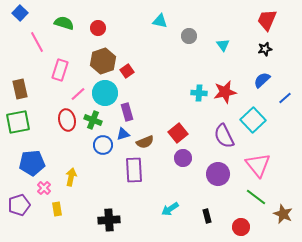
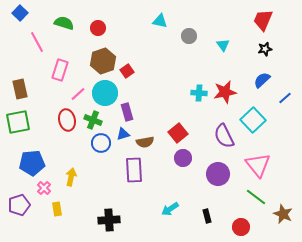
red trapezoid at (267, 20): moved 4 px left
brown semicircle at (145, 142): rotated 12 degrees clockwise
blue circle at (103, 145): moved 2 px left, 2 px up
